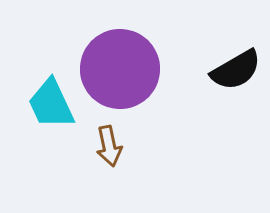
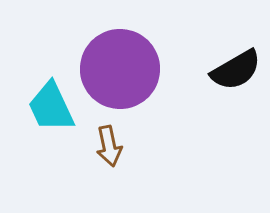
cyan trapezoid: moved 3 px down
